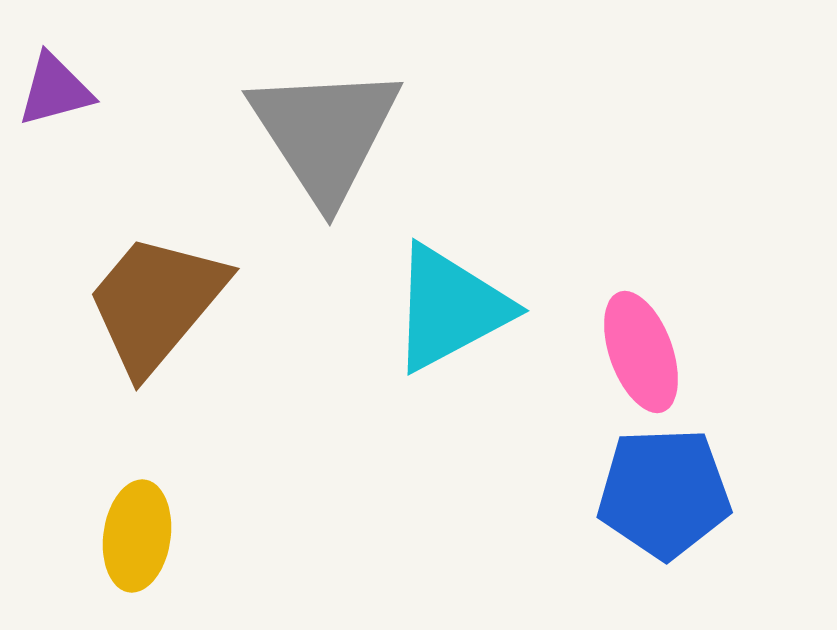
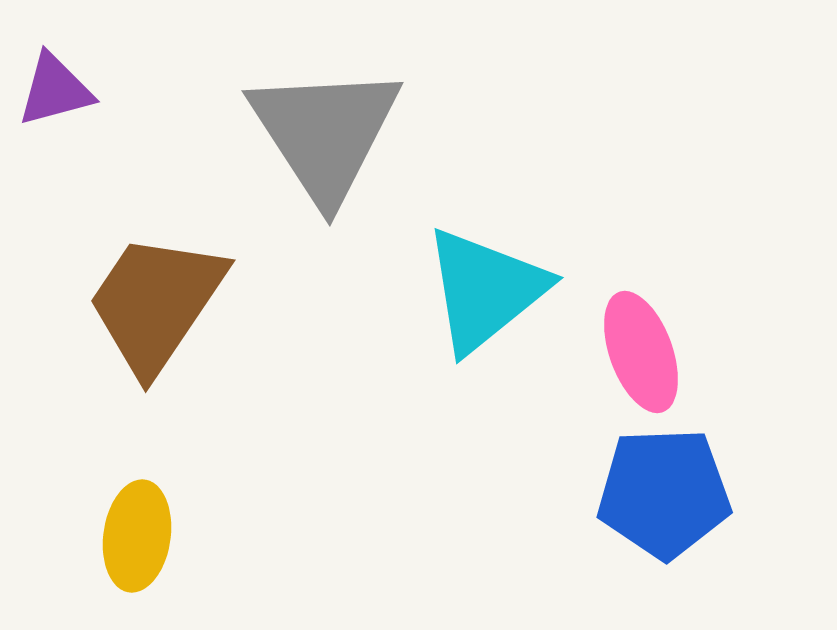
brown trapezoid: rotated 6 degrees counterclockwise
cyan triangle: moved 35 px right, 18 px up; rotated 11 degrees counterclockwise
